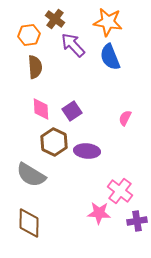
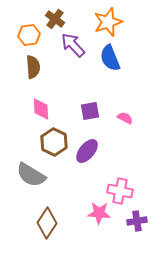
orange star: rotated 28 degrees counterclockwise
blue semicircle: moved 1 px down
brown semicircle: moved 2 px left
purple square: moved 18 px right; rotated 24 degrees clockwise
pink semicircle: rotated 91 degrees clockwise
purple ellipse: rotated 55 degrees counterclockwise
pink cross: rotated 25 degrees counterclockwise
brown diamond: moved 18 px right; rotated 32 degrees clockwise
